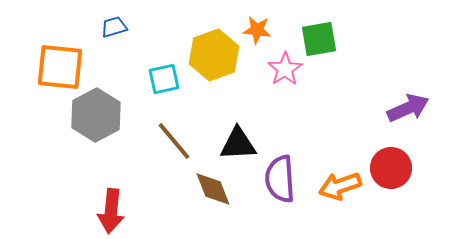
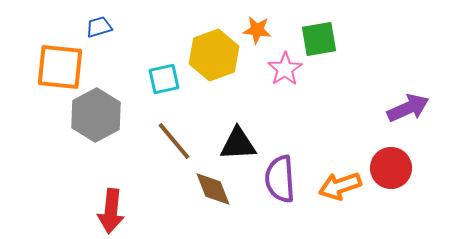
blue trapezoid: moved 15 px left
